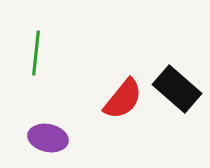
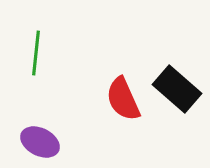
red semicircle: rotated 117 degrees clockwise
purple ellipse: moved 8 px left, 4 px down; rotated 15 degrees clockwise
